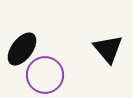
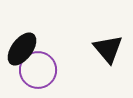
purple circle: moved 7 px left, 5 px up
